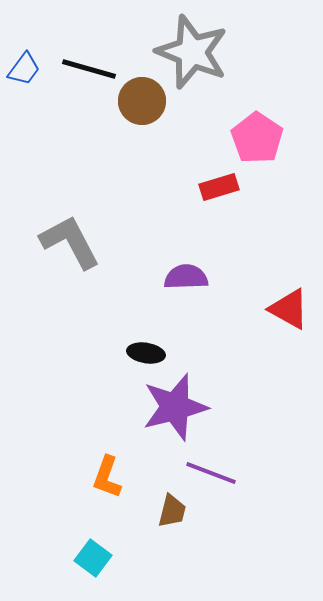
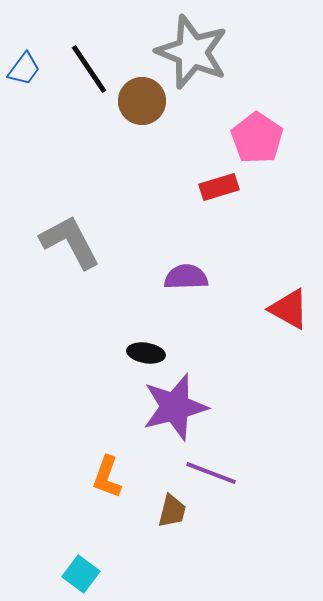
black line: rotated 40 degrees clockwise
cyan square: moved 12 px left, 16 px down
